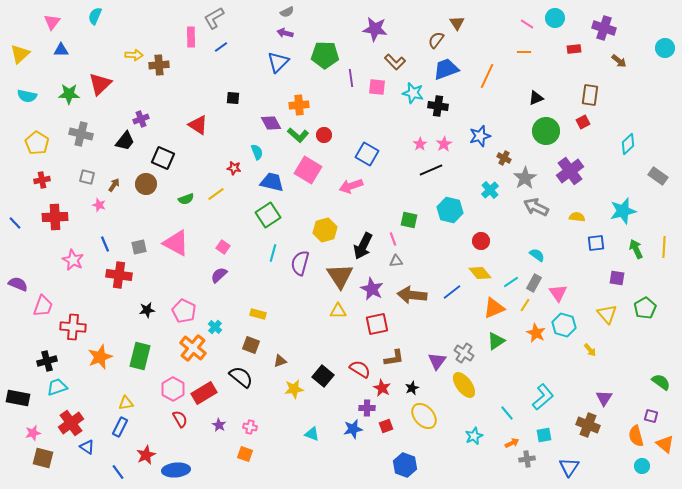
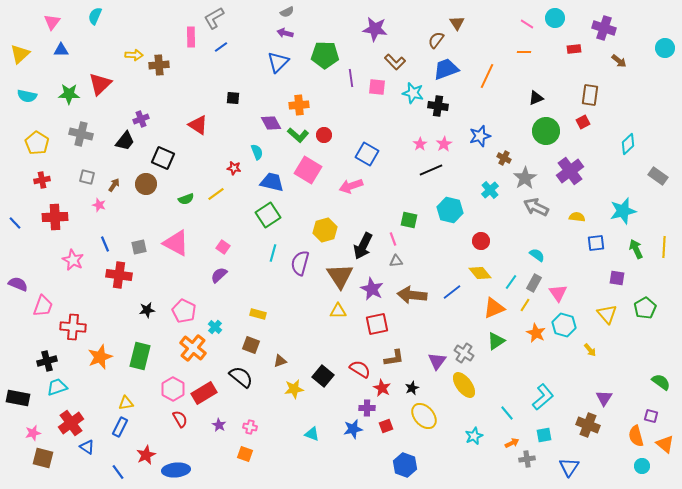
cyan line at (511, 282): rotated 21 degrees counterclockwise
